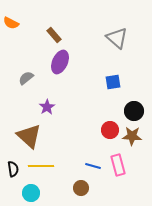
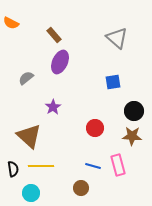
purple star: moved 6 px right
red circle: moved 15 px left, 2 px up
